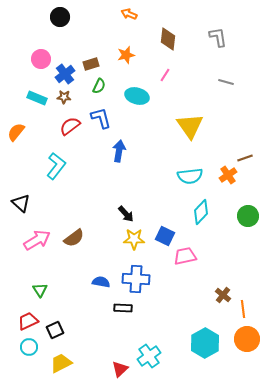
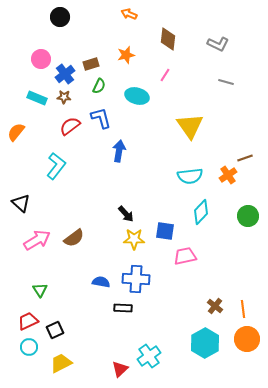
gray L-shape at (218, 37): moved 7 px down; rotated 125 degrees clockwise
blue square at (165, 236): moved 5 px up; rotated 18 degrees counterclockwise
brown cross at (223, 295): moved 8 px left, 11 px down
